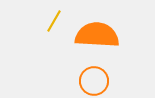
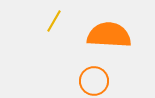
orange semicircle: moved 12 px right
